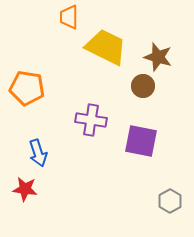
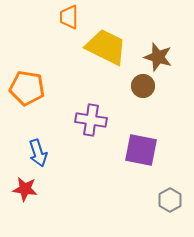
purple square: moved 9 px down
gray hexagon: moved 1 px up
